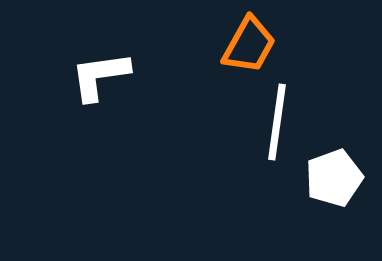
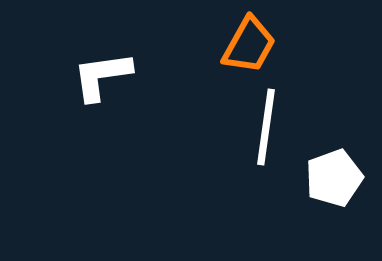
white L-shape: moved 2 px right
white line: moved 11 px left, 5 px down
